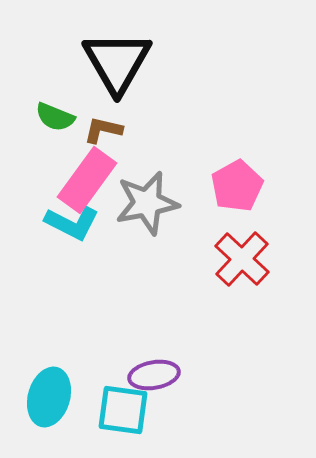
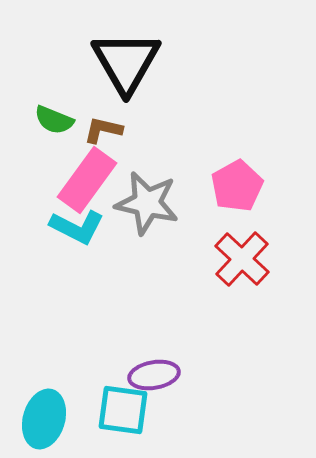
black triangle: moved 9 px right
green semicircle: moved 1 px left, 3 px down
gray star: rotated 24 degrees clockwise
cyan L-shape: moved 5 px right, 4 px down
cyan ellipse: moved 5 px left, 22 px down
